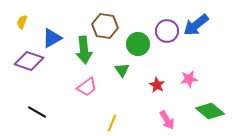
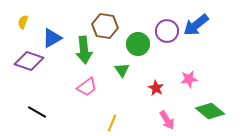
yellow semicircle: moved 1 px right
red star: moved 1 px left, 3 px down
